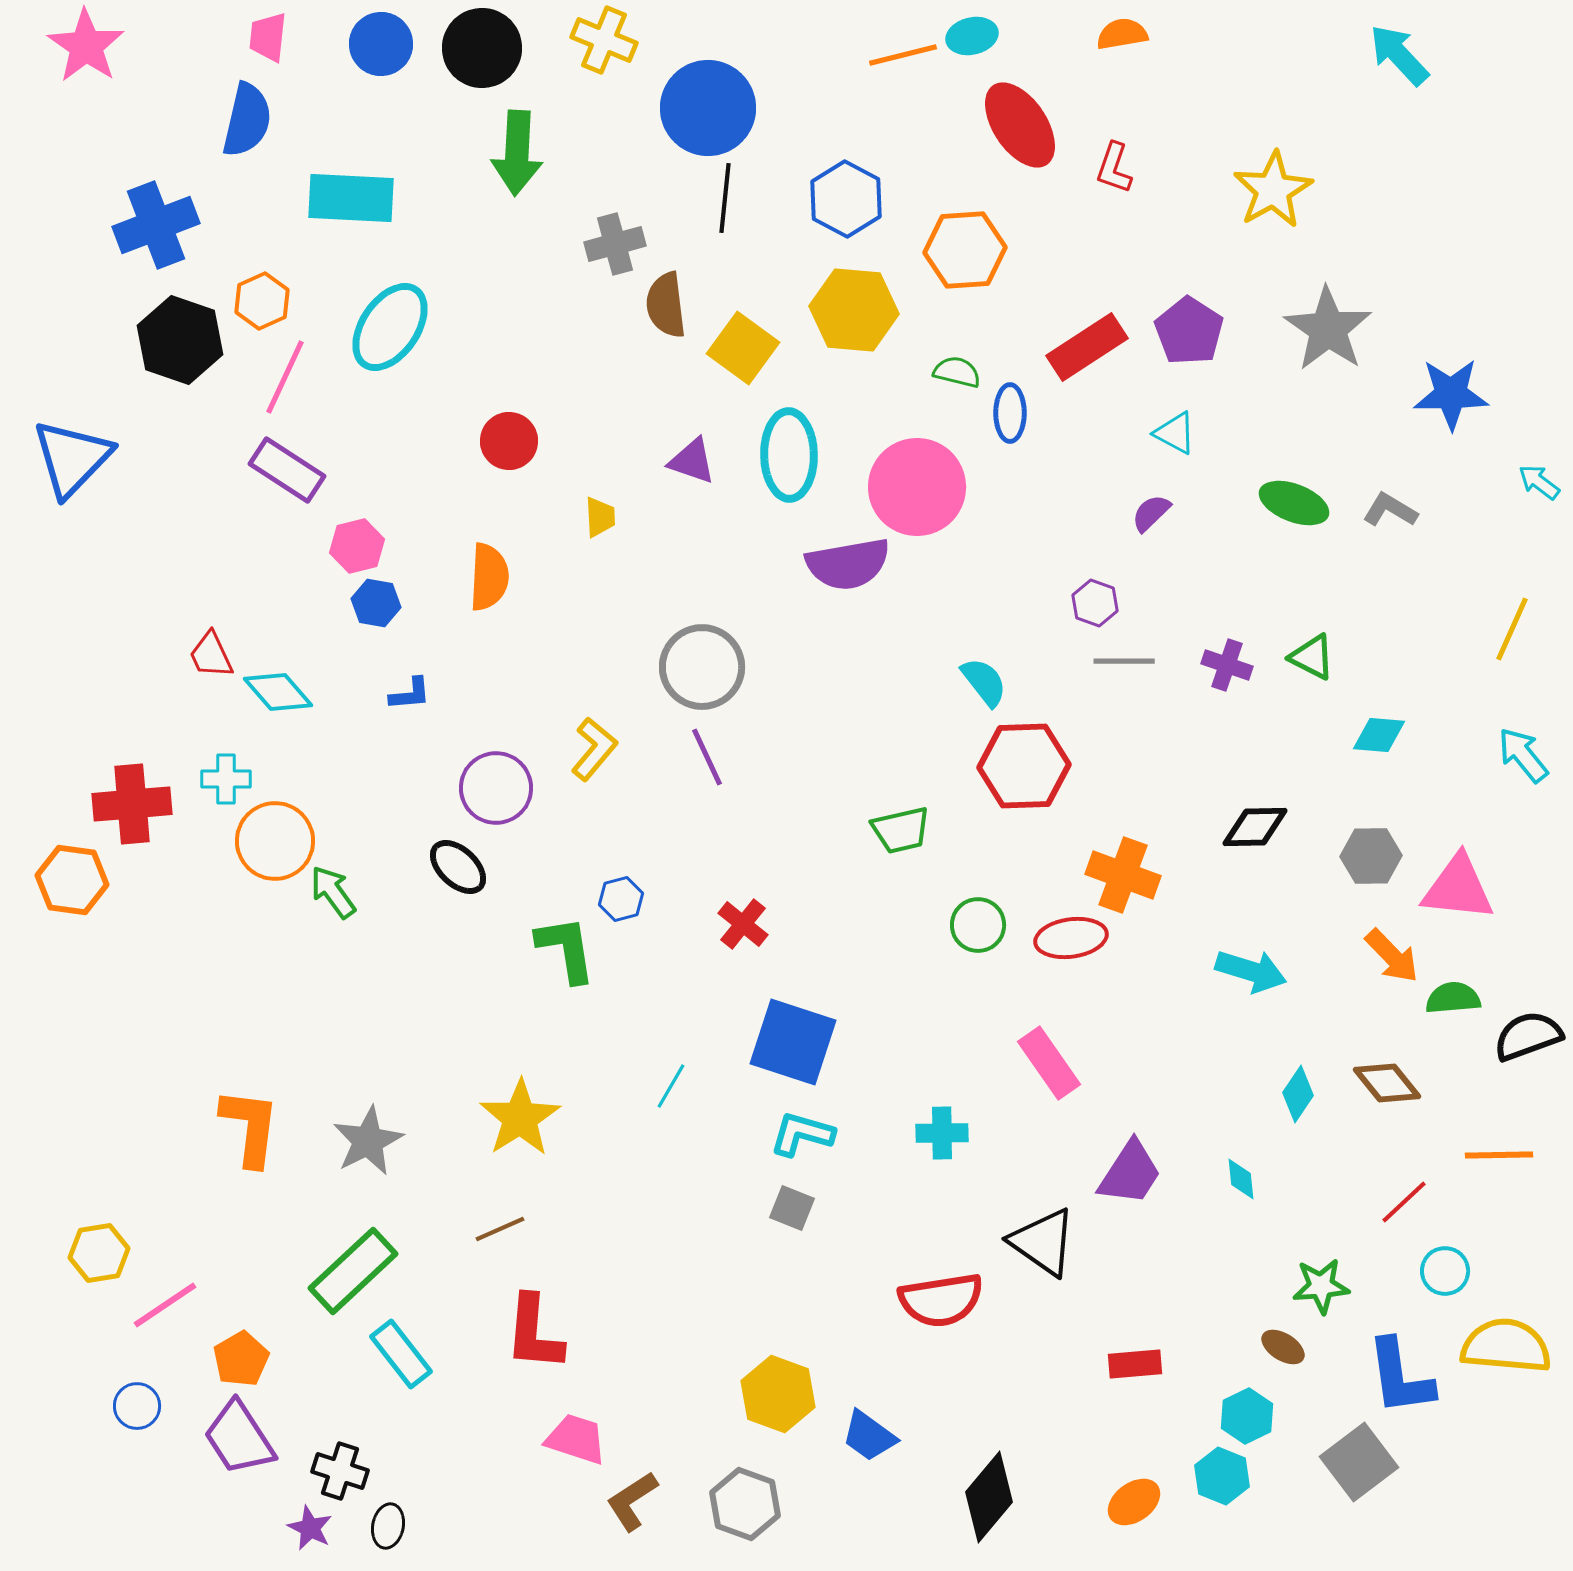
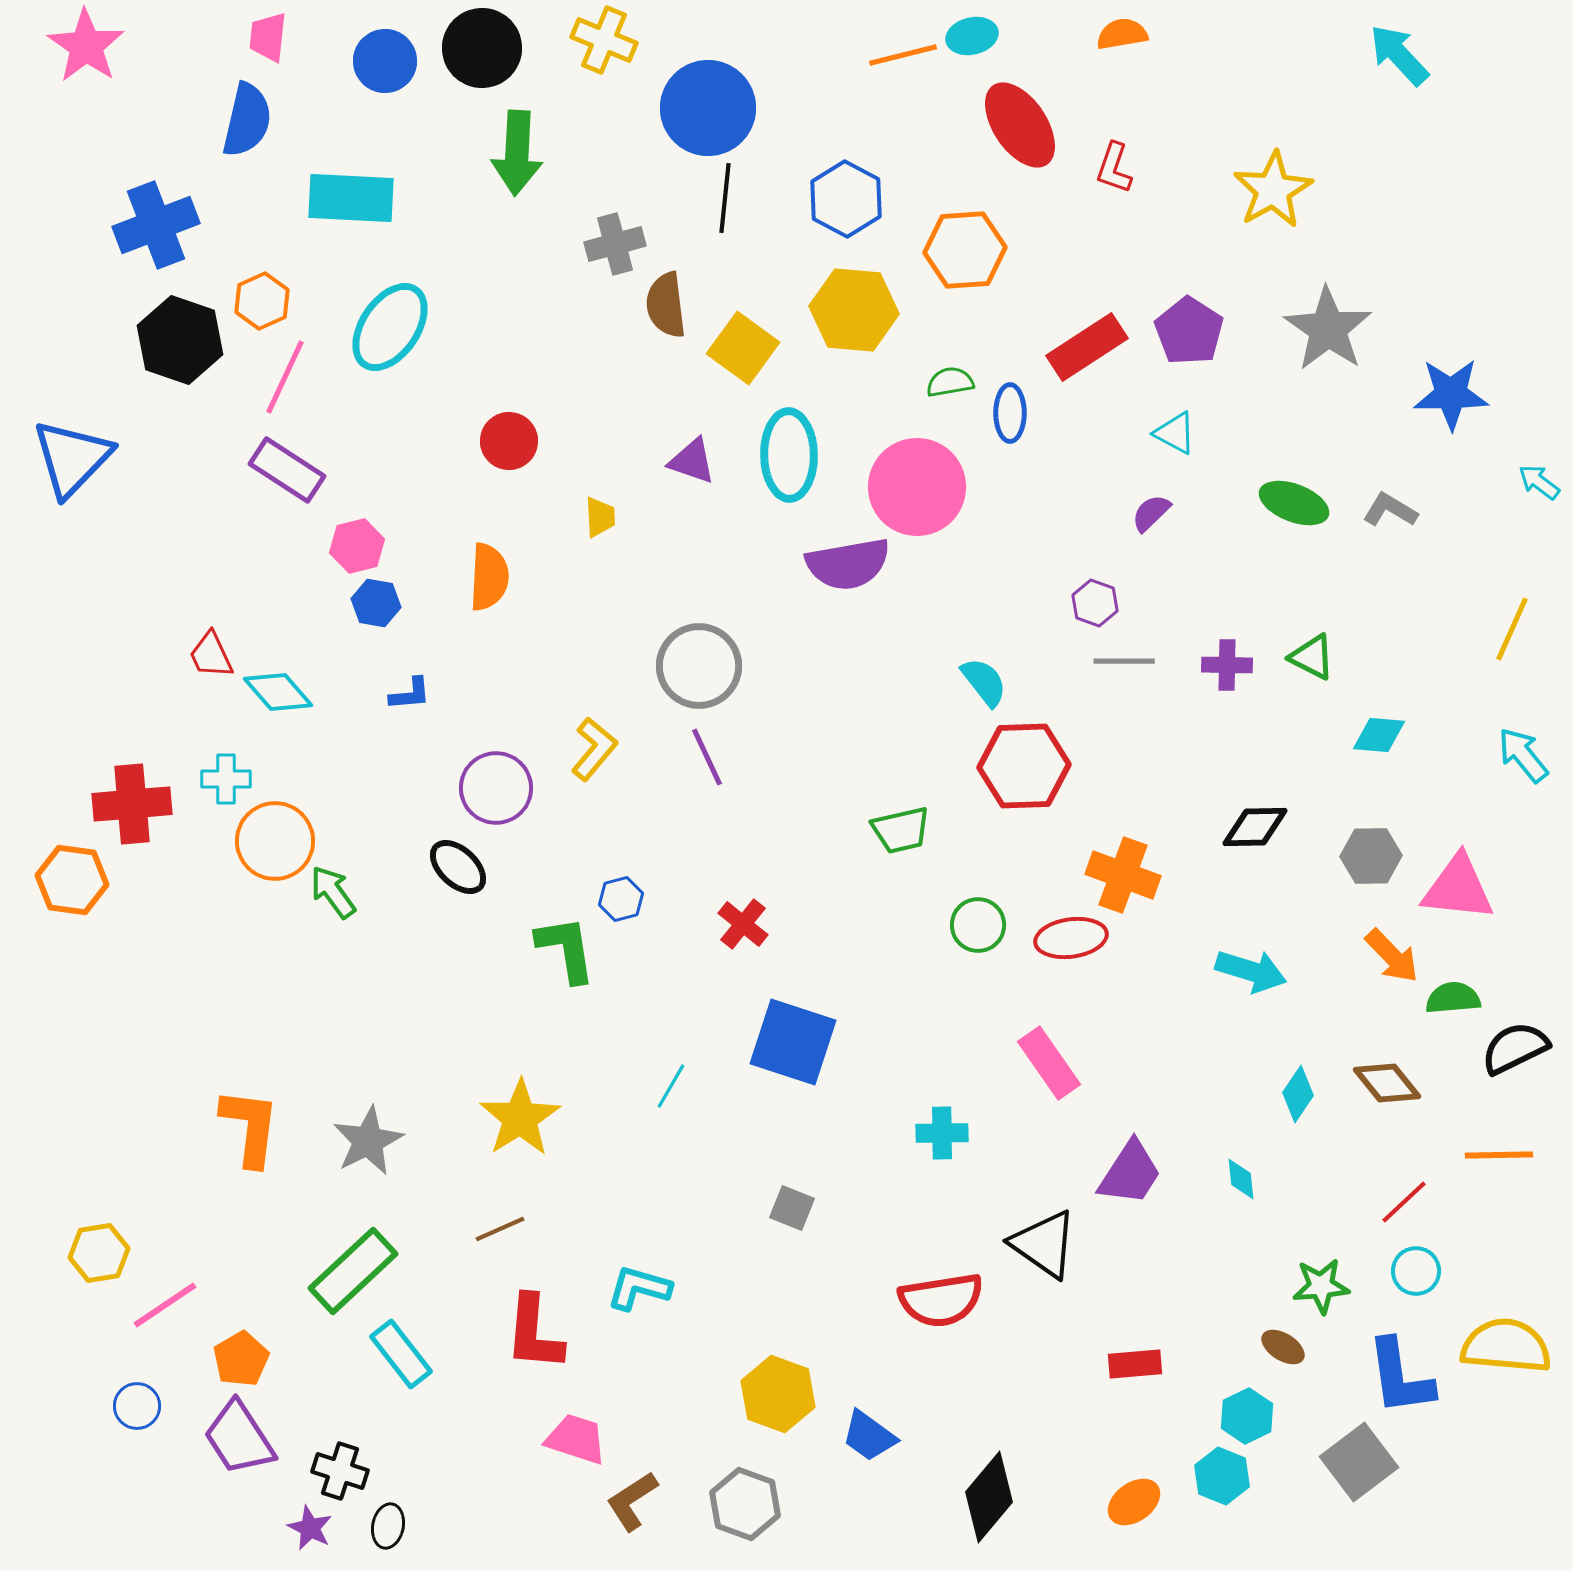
blue circle at (381, 44): moved 4 px right, 17 px down
green semicircle at (957, 372): moved 7 px left, 10 px down; rotated 24 degrees counterclockwise
purple cross at (1227, 665): rotated 18 degrees counterclockwise
gray circle at (702, 667): moved 3 px left, 1 px up
black semicircle at (1528, 1036): moved 13 px left, 12 px down; rotated 6 degrees counterclockwise
cyan L-shape at (802, 1134): moved 163 px left, 154 px down
black triangle at (1043, 1242): moved 1 px right, 2 px down
cyan circle at (1445, 1271): moved 29 px left
